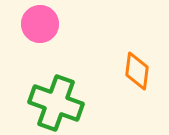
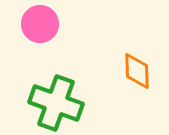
orange diamond: rotated 9 degrees counterclockwise
